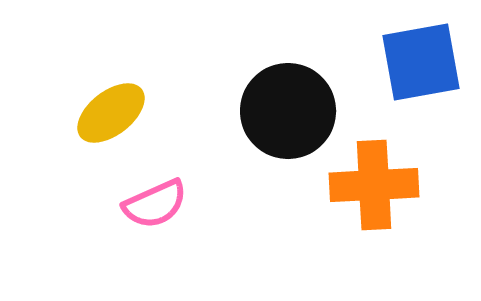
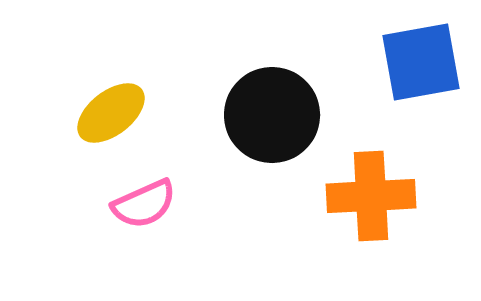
black circle: moved 16 px left, 4 px down
orange cross: moved 3 px left, 11 px down
pink semicircle: moved 11 px left
